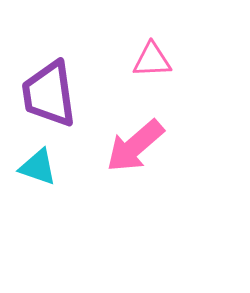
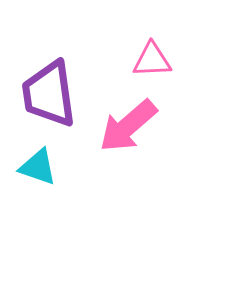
pink arrow: moved 7 px left, 20 px up
